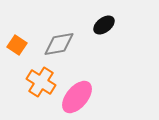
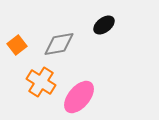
orange square: rotated 18 degrees clockwise
pink ellipse: moved 2 px right
